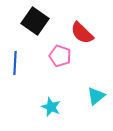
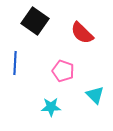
pink pentagon: moved 3 px right, 15 px down
cyan triangle: moved 1 px left, 1 px up; rotated 36 degrees counterclockwise
cyan star: rotated 24 degrees counterclockwise
